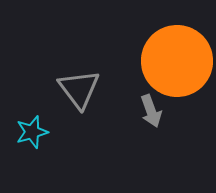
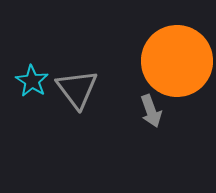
gray triangle: moved 2 px left
cyan star: moved 51 px up; rotated 24 degrees counterclockwise
